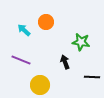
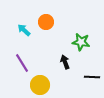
purple line: moved 1 px right, 3 px down; rotated 36 degrees clockwise
